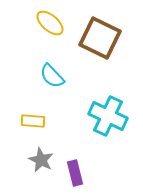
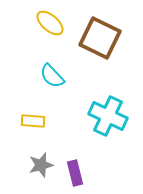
gray star: moved 5 px down; rotated 30 degrees clockwise
